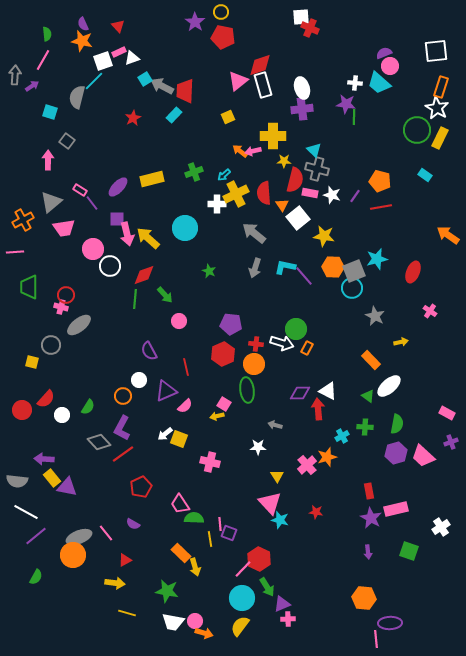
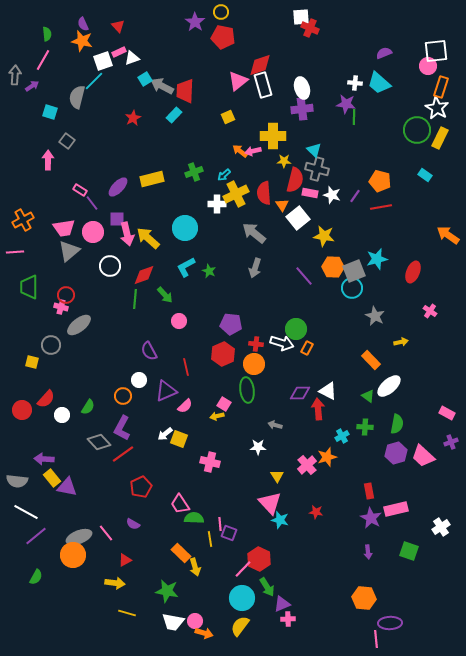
pink circle at (390, 66): moved 38 px right
gray triangle at (51, 202): moved 18 px right, 49 px down
pink circle at (93, 249): moved 17 px up
cyan L-shape at (285, 267): moved 99 px left; rotated 40 degrees counterclockwise
